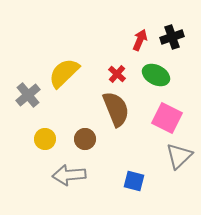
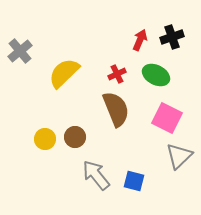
red cross: rotated 24 degrees clockwise
gray cross: moved 8 px left, 44 px up
brown circle: moved 10 px left, 2 px up
gray arrow: moved 27 px right; rotated 56 degrees clockwise
